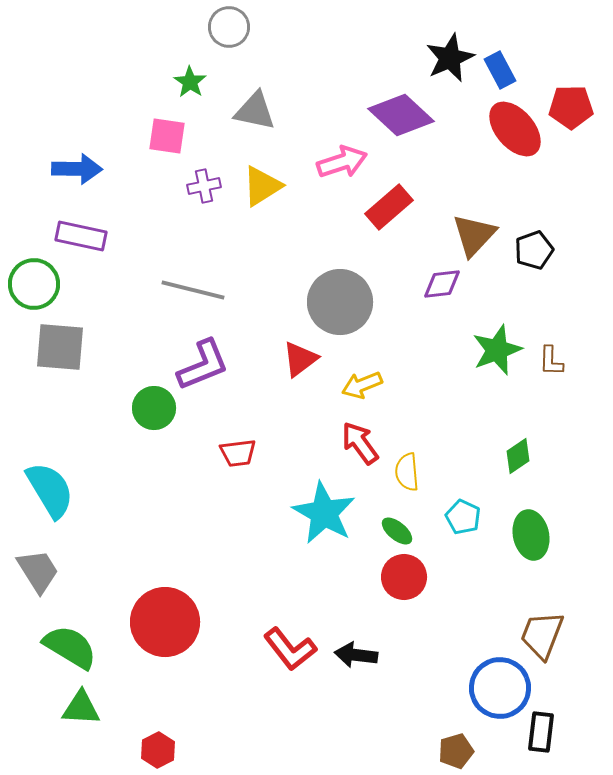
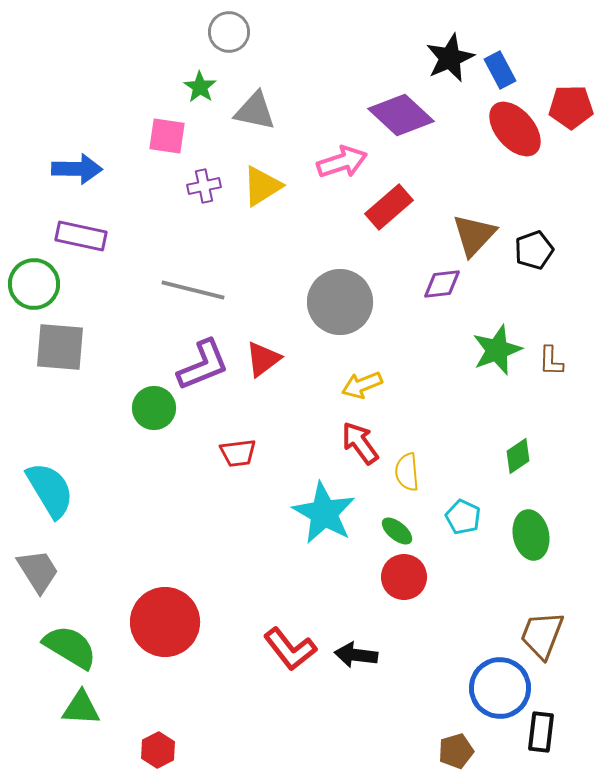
gray circle at (229, 27): moved 5 px down
green star at (190, 82): moved 10 px right, 5 px down
red triangle at (300, 359): moved 37 px left
